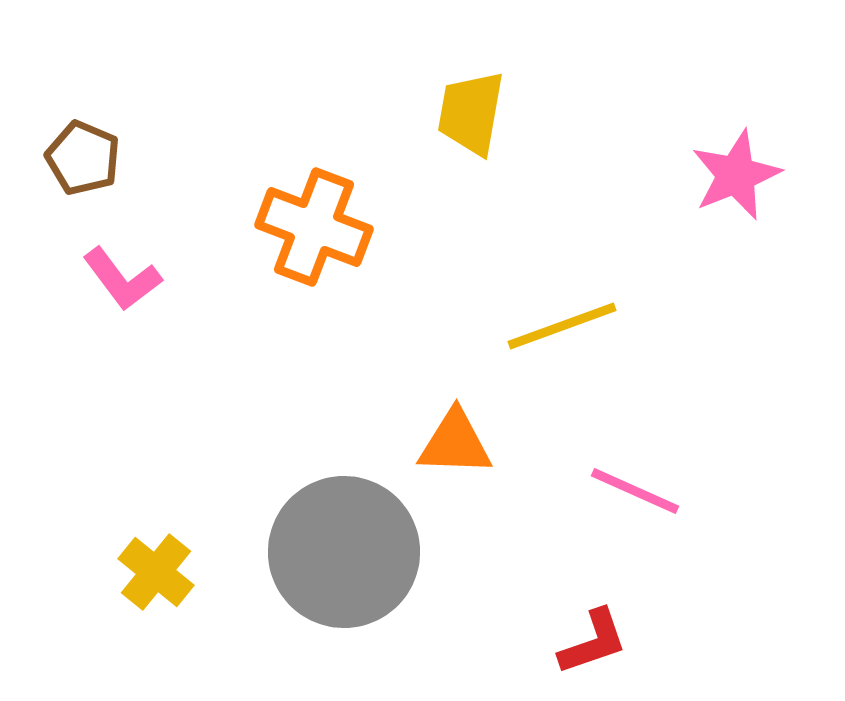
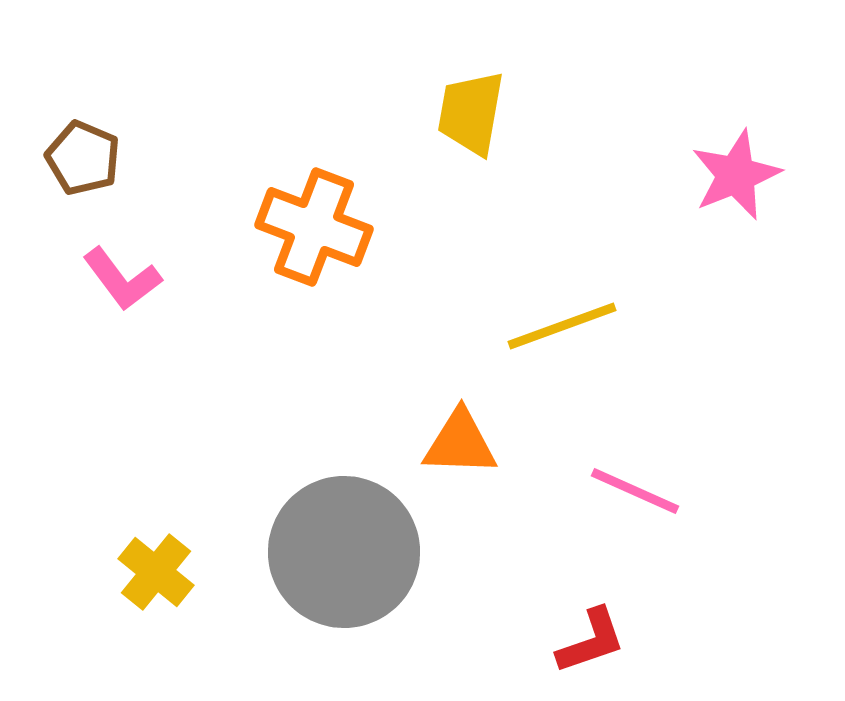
orange triangle: moved 5 px right
red L-shape: moved 2 px left, 1 px up
